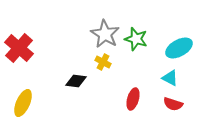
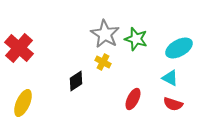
black diamond: rotated 40 degrees counterclockwise
red ellipse: rotated 10 degrees clockwise
